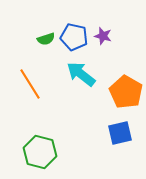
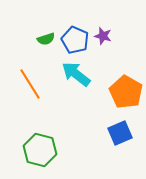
blue pentagon: moved 1 px right, 3 px down; rotated 12 degrees clockwise
cyan arrow: moved 5 px left
blue square: rotated 10 degrees counterclockwise
green hexagon: moved 2 px up
